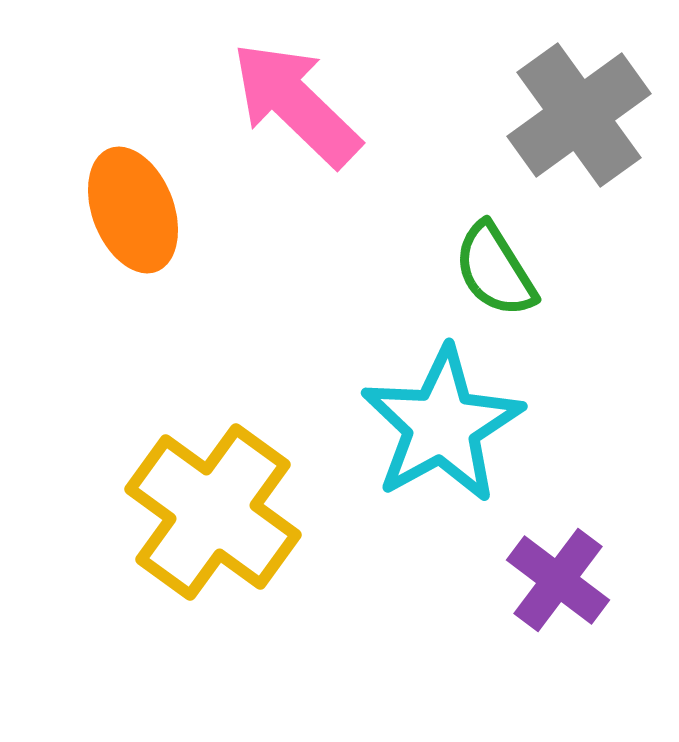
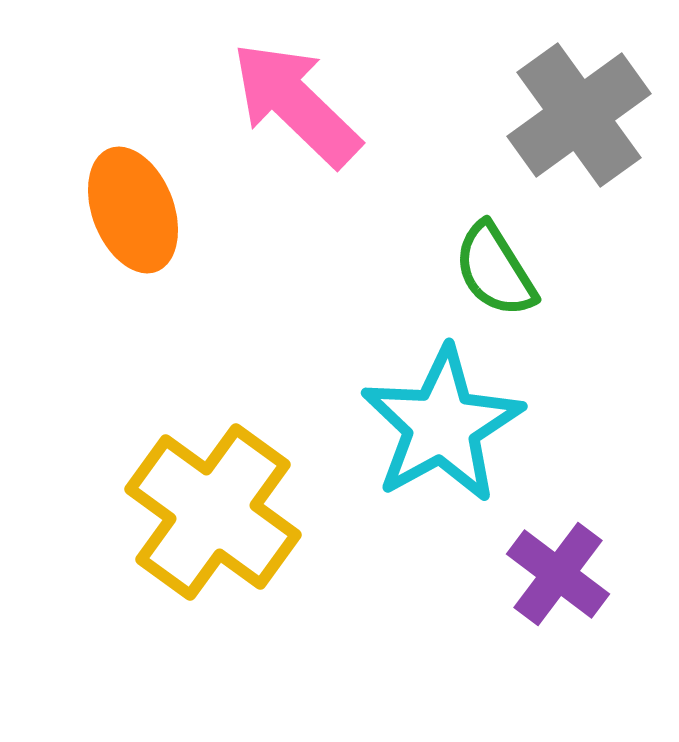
purple cross: moved 6 px up
